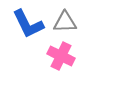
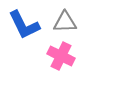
blue L-shape: moved 4 px left, 1 px down
